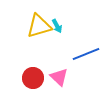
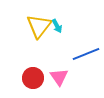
yellow triangle: rotated 36 degrees counterclockwise
pink triangle: rotated 12 degrees clockwise
